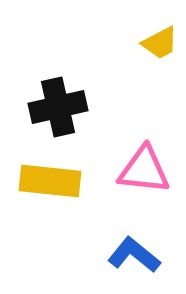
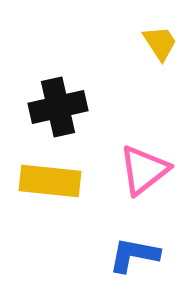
yellow trapezoid: rotated 96 degrees counterclockwise
pink triangle: rotated 44 degrees counterclockwise
blue L-shape: rotated 28 degrees counterclockwise
